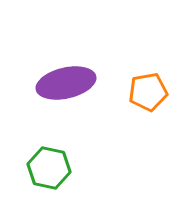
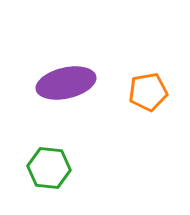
green hexagon: rotated 6 degrees counterclockwise
